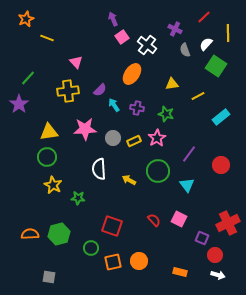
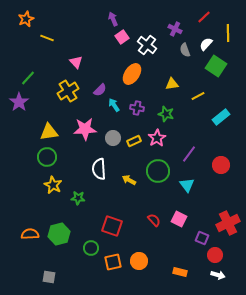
yellow cross at (68, 91): rotated 25 degrees counterclockwise
purple star at (19, 104): moved 2 px up
